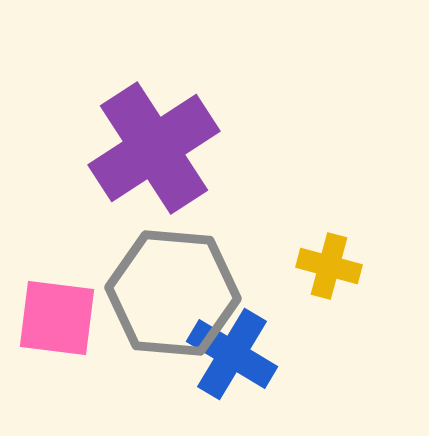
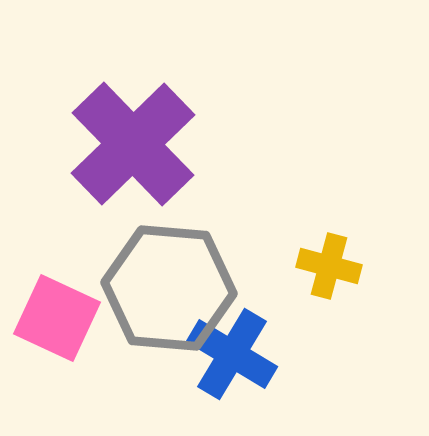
purple cross: moved 21 px left, 4 px up; rotated 11 degrees counterclockwise
gray hexagon: moved 4 px left, 5 px up
pink square: rotated 18 degrees clockwise
